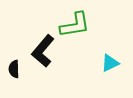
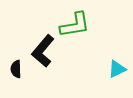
cyan triangle: moved 7 px right, 6 px down
black semicircle: moved 2 px right
